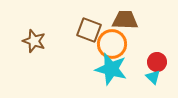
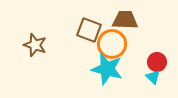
brown star: moved 1 px right, 4 px down
cyan star: moved 4 px left
